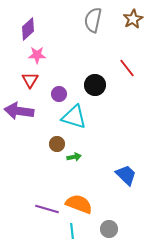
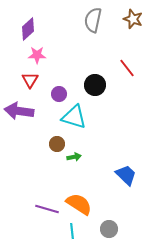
brown star: rotated 24 degrees counterclockwise
orange semicircle: rotated 12 degrees clockwise
